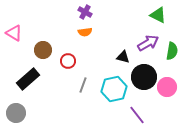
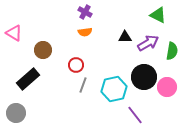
black triangle: moved 2 px right, 20 px up; rotated 16 degrees counterclockwise
red circle: moved 8 px right, 4 px down
purple line: moved 2 px left
